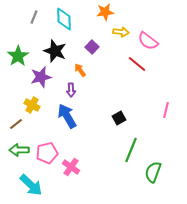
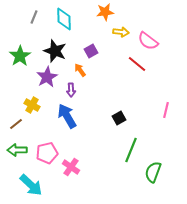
purple square: moved 1 px left, 4 px down; rotated 16 degrees clockwise
green star: moved 2 px right
purple star: moved 6 px right; rotated 15 degrees counterclockwise
green arrow: moved 2 px left
